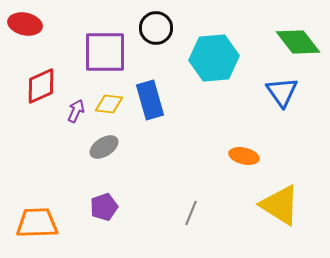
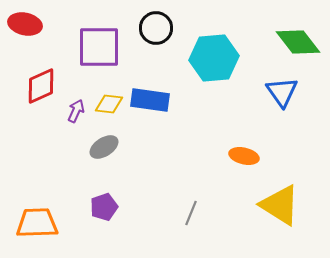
purple square: moved 6 px left, 5 px up
blue rectangle: rotated 66 degrees counterclockwise
